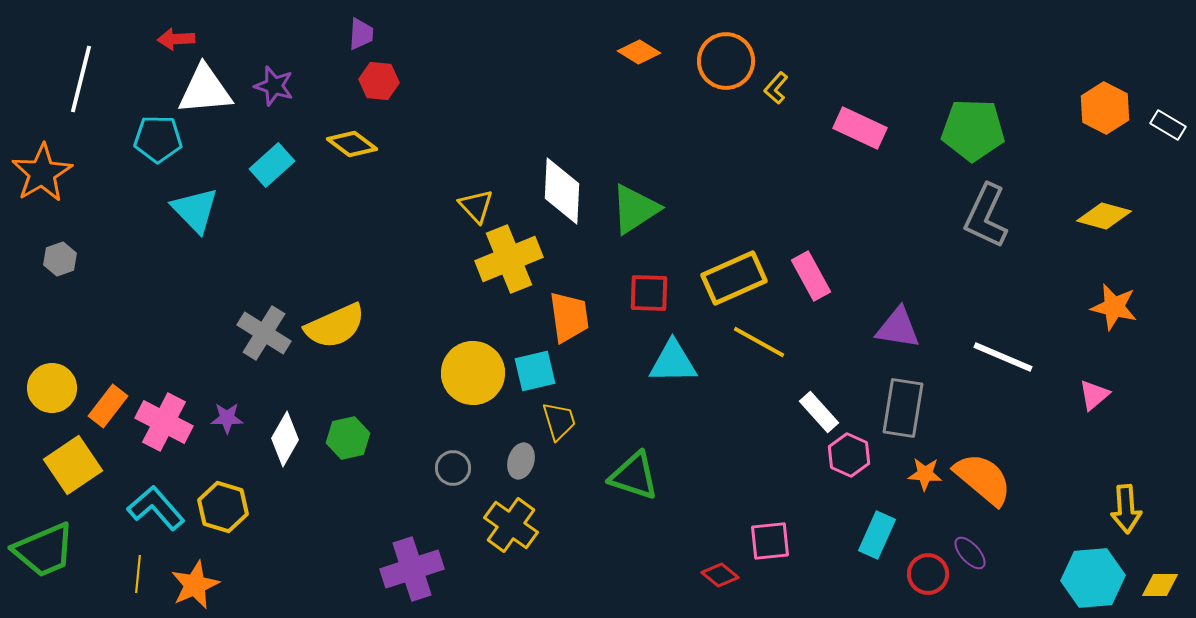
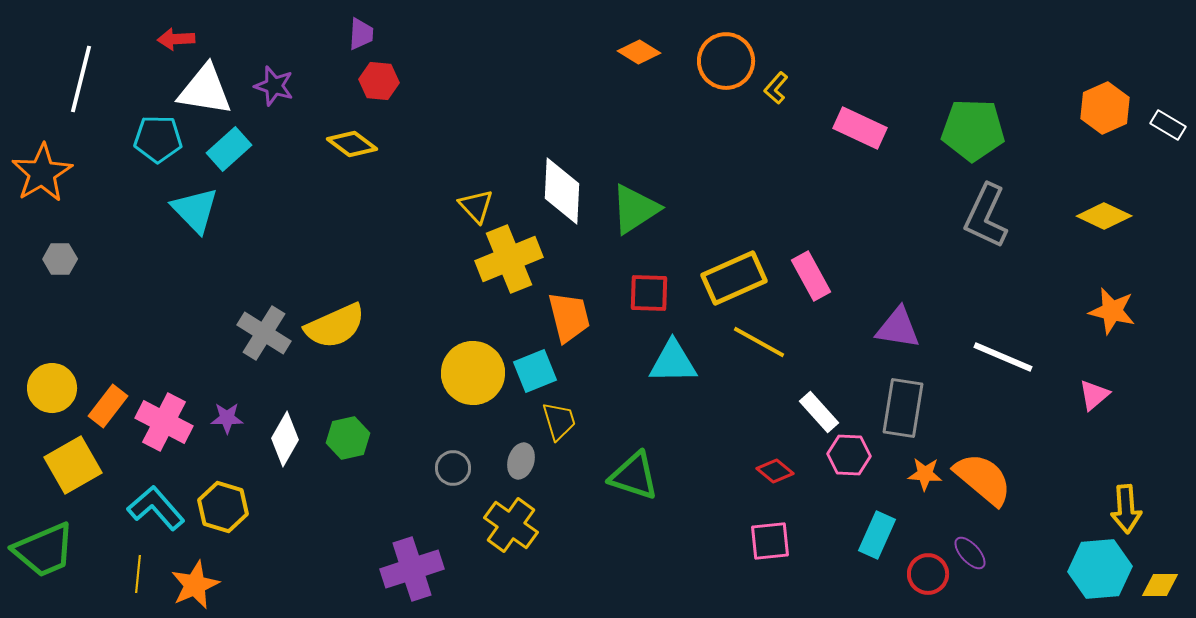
white triangle at (205, 90): rotated 14 degrees clockwise
orange hexagon at (1105, 108): rotated 9 degrees clockwise
cyan rectangle at (272, 165): moved 43 px left, 16 px up
yellow diamond at (1104, 216): rotated 10 degrees clockwise
gray hexagon at (60, 259): rotated 20 degrees clockwise
orange star at (1114, 307): moved 2 px left, 4 px down
orange trapezoid at (569, 317): rotated 6 degrees counterclockwise
cyan square at (535, 371): rotated 9 degrees counterclockwise
pink hexagon at (849, 455): rotated 21 degrees counterclockwise
yellow square at (73, 465): rotated 4 degrees clockwise
red diamond at (720, 575): moved 55 px right, 104 px up
cyan hexagon at (1093, 578): moved 7 px right, 9 px up
